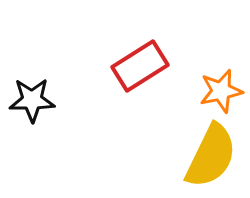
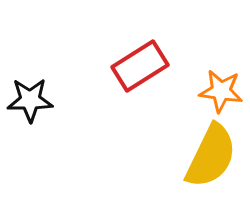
orange star: rotated 21 degrees clockwise
black star: moved 2 px left
